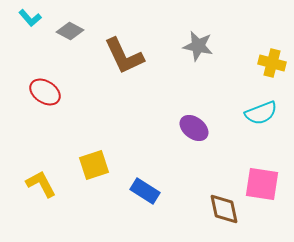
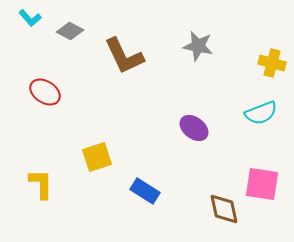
yellow square: moved 3 px right, 8 px up
yellow L-shape: rotated 28 degrees clockwise
